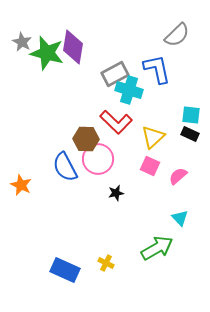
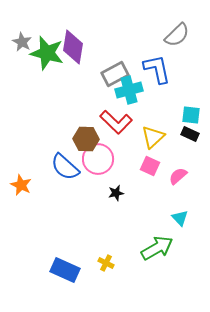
cyan cross: rotated 32 degrees counterclockwise
blue semicircle: rotated 20 degrees counterclockwise
